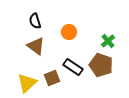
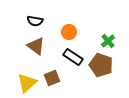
black semicircle: rotated 63 degrees counterclockwise
black rectangle: moved 10 px up
